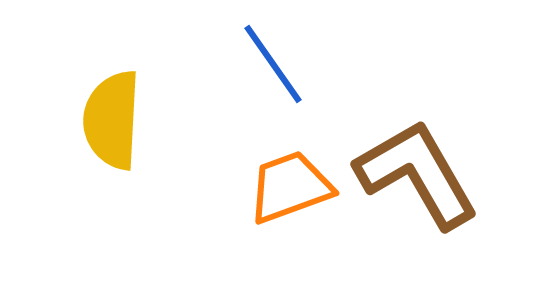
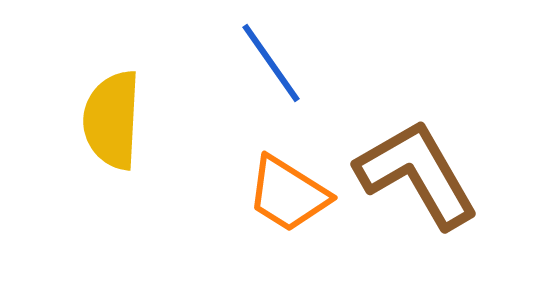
blue line: moved 2 px left, 1 px up
orange trapezoid: moved 2 px left, 7 px down; rotated 128 degrees counterclockwise
